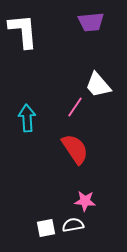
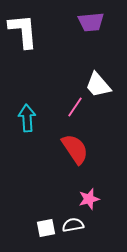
pink star: moved 4 px right, 2 px up; rotated 20 degrees counterclockwise
